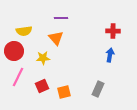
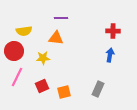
orange triangle: rotated 42 degrees counterclockwise
pink line: moved 1 px left
